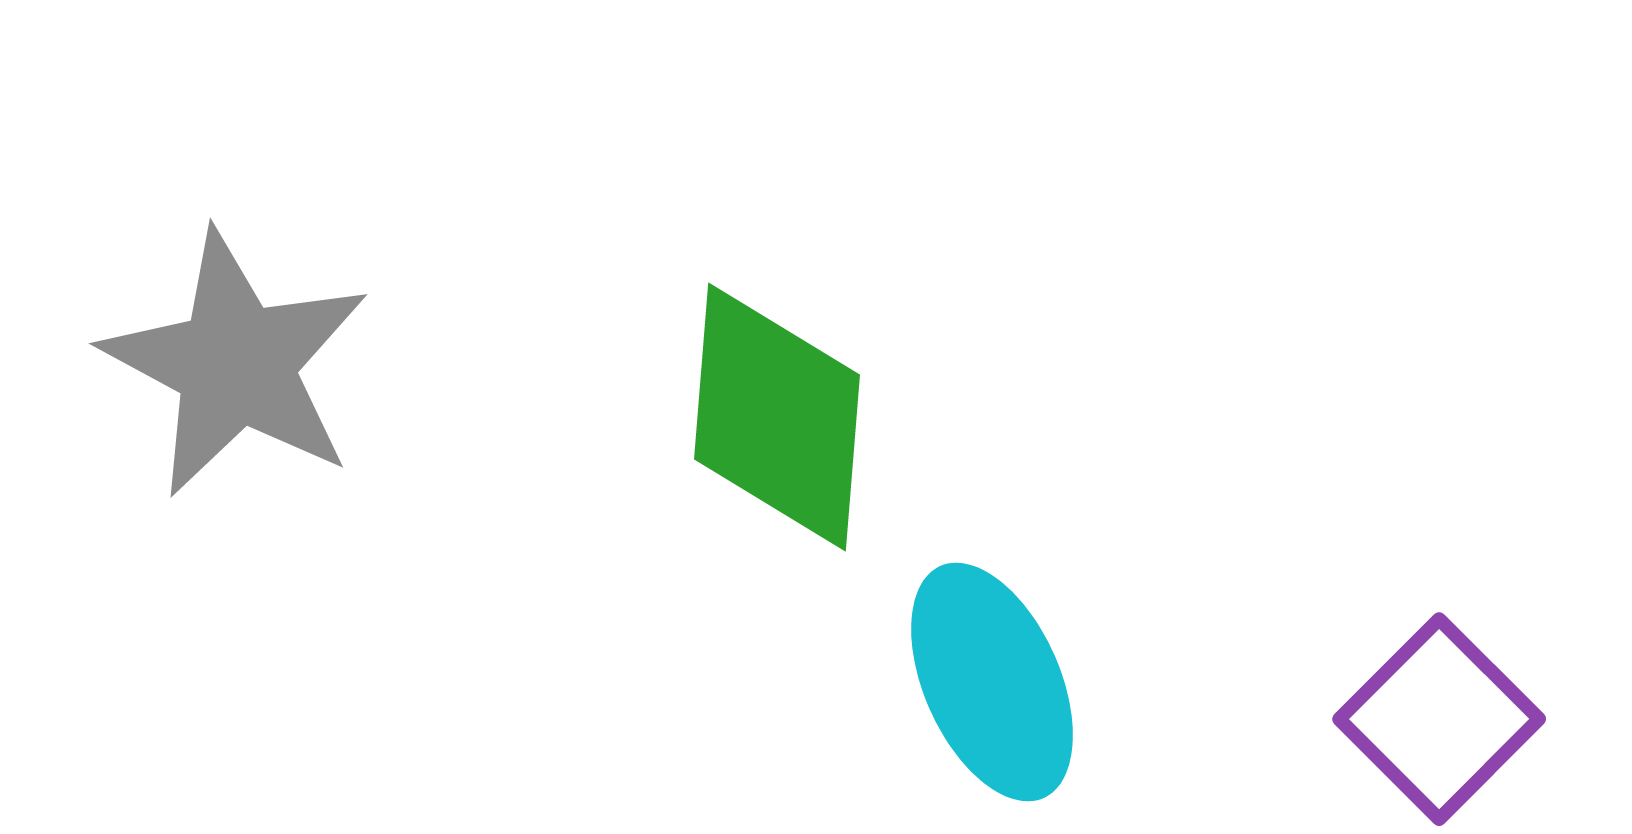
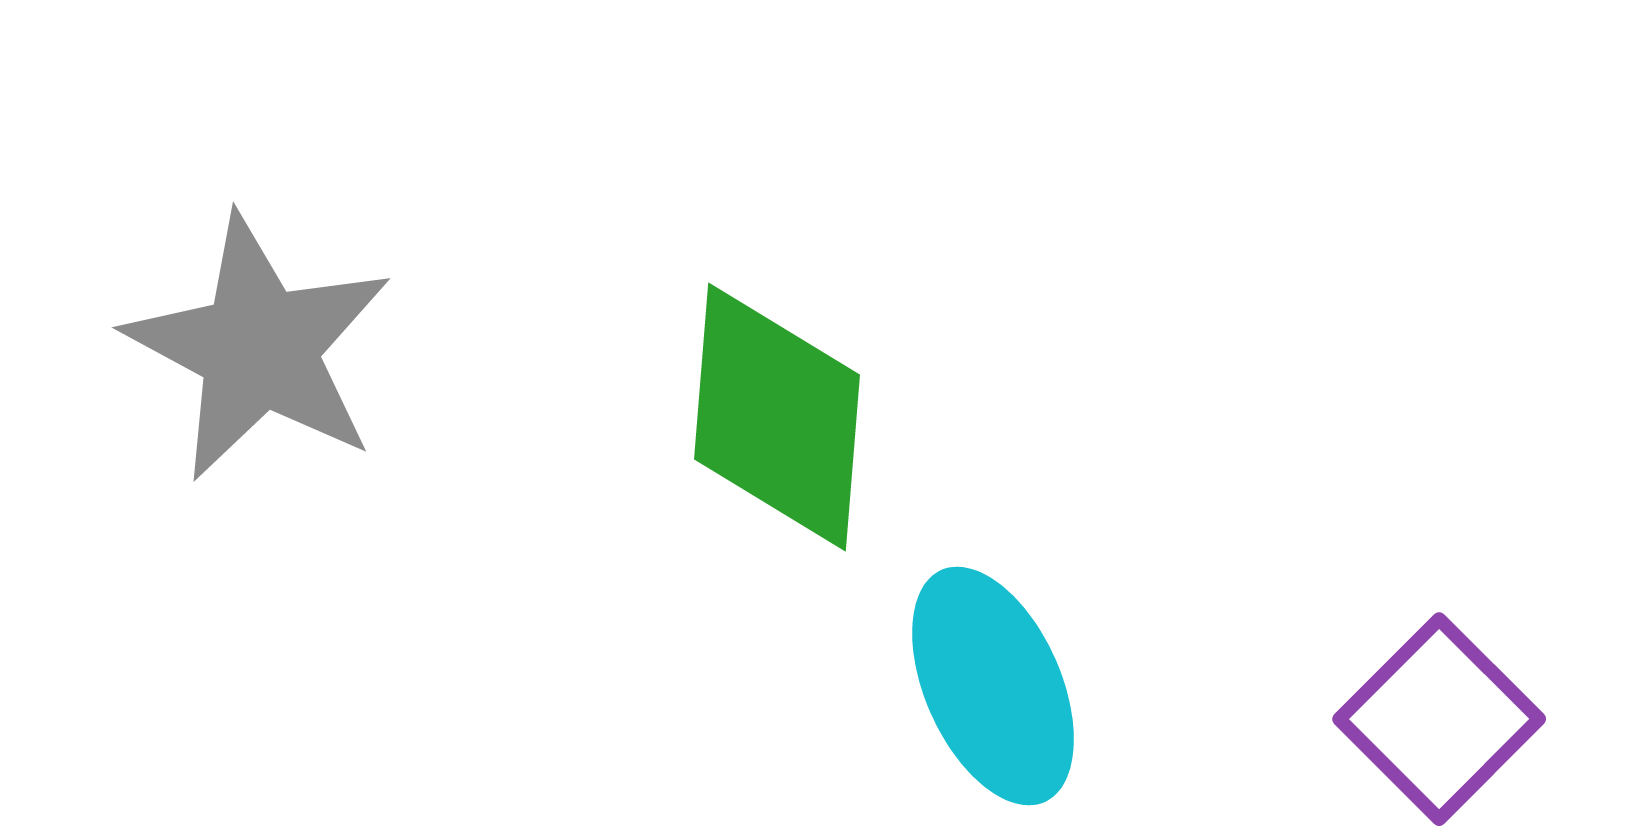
gray star: moved 23 px right, 16 px up
cyan ellipse: moved 1 px right, 4 px down
